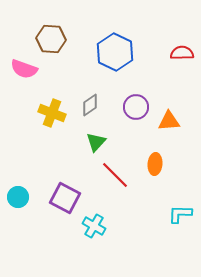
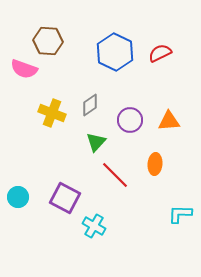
brown hexagon: moved 3 px left, 2 px down
red semicircle: moved 22 px left; rotated 25 degrees counterclockwise
purple circle: moved 6 px left, 13 px down
